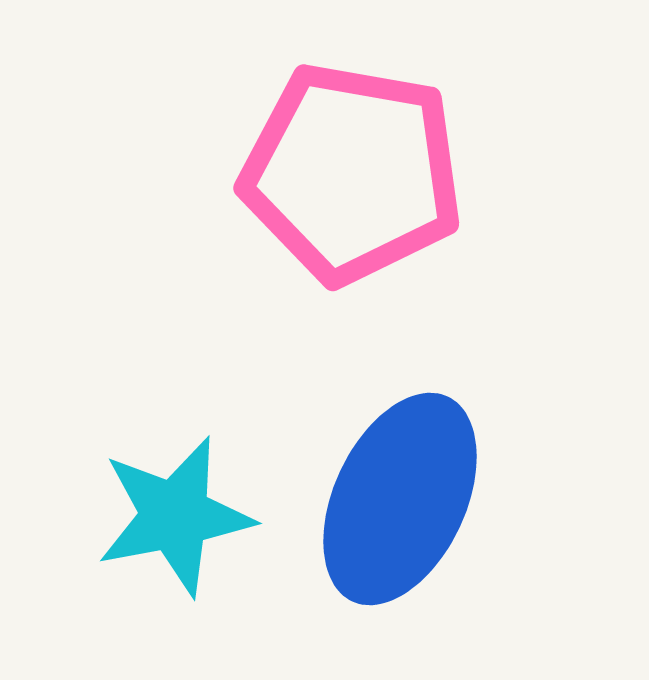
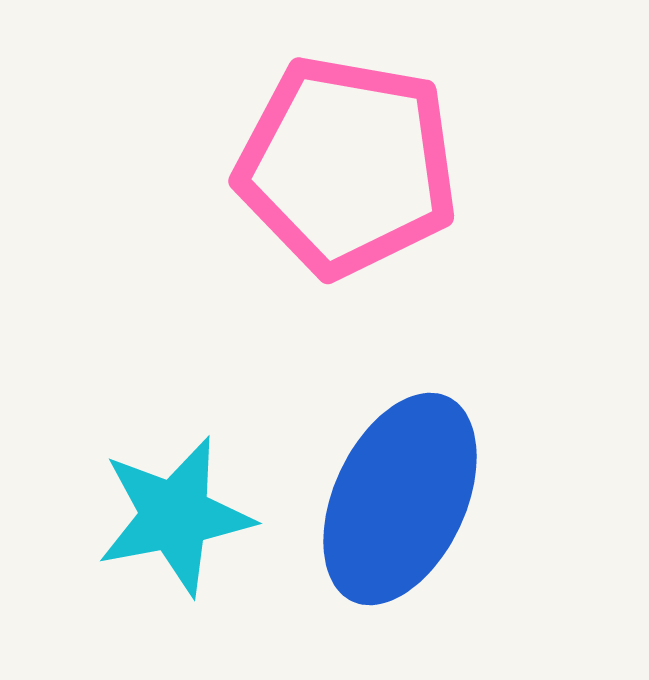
pink pentagon: moved 5 px left, 7 px up
